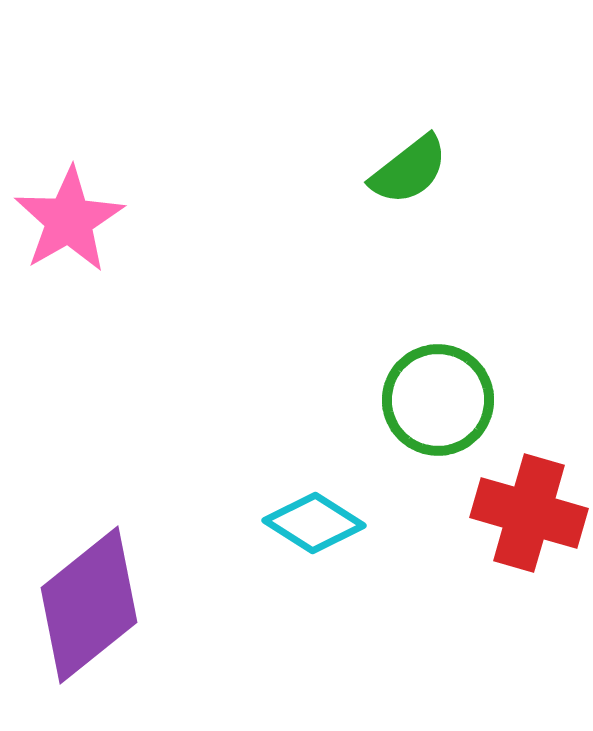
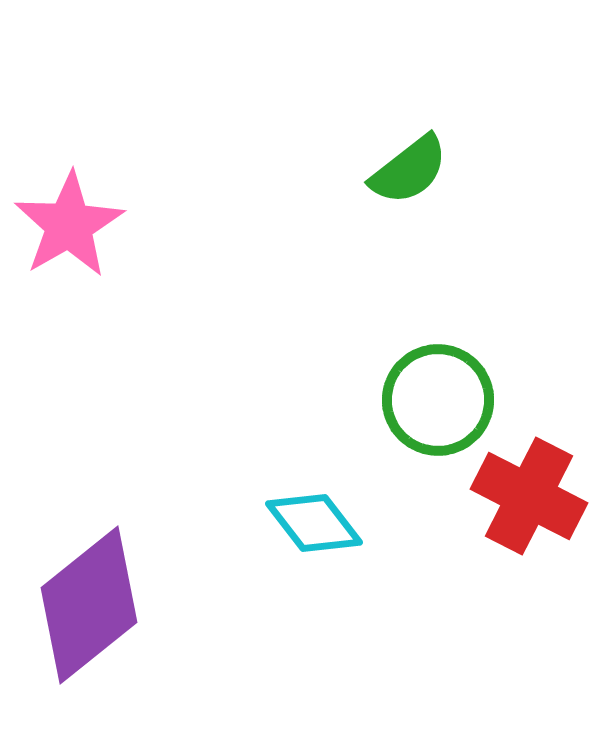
pink star: moved 5 px down
red cross: moved 17 px up; rotated 11 degrees clockwise
cyan diamond: rotated 20 degrees clockwise
